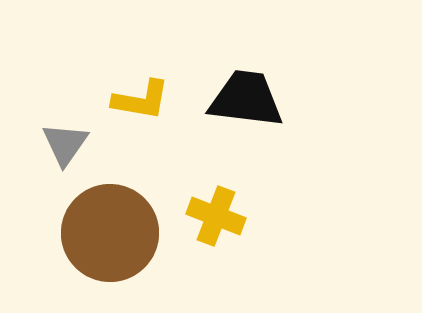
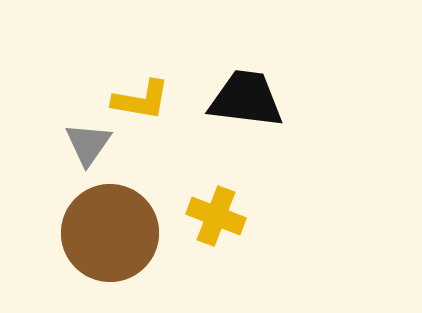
gray triangle: moved 23 px right
